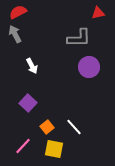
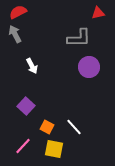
purple square: moved 2 px left, 3 px down
orange square: rotated 24 degrees counterclockwise
